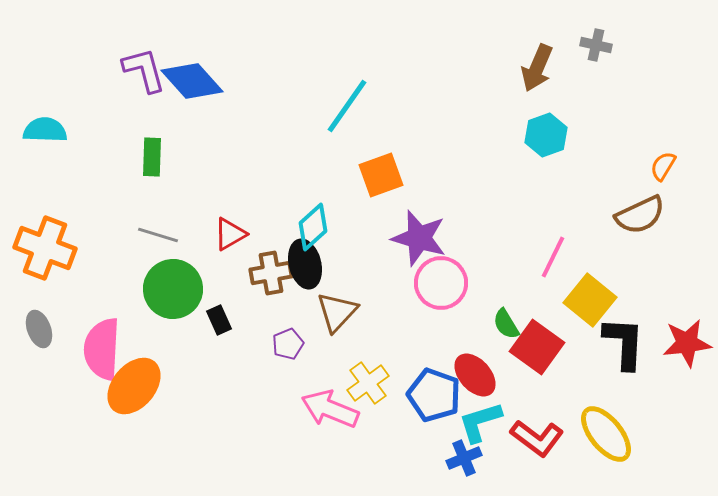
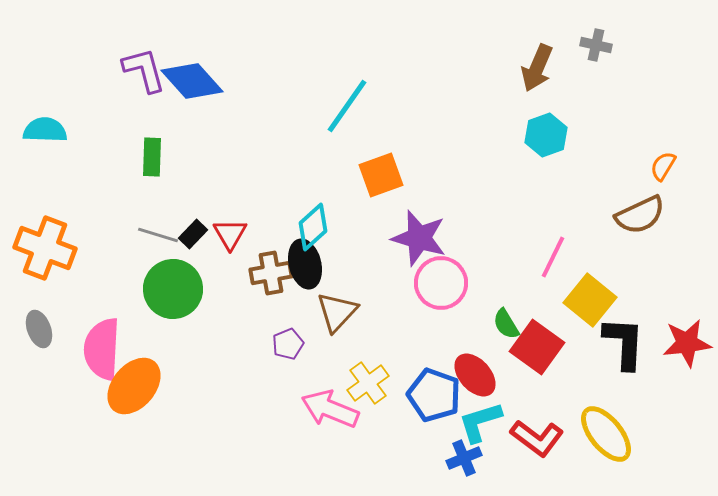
red triangle: rotated 30 degrees counterclockwise
black rectangle: moved 26 px left, 86 px up; rotated 68 degrees clockwise
